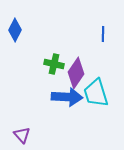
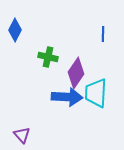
green cross: moved 6 px left, 7 px up
cyan trapezoid: rotated 20 degrees clockwise
